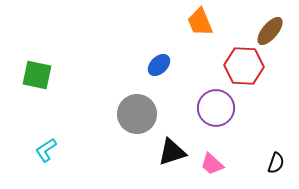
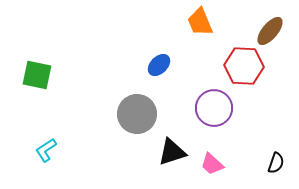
purple circle: moved 2 px left
